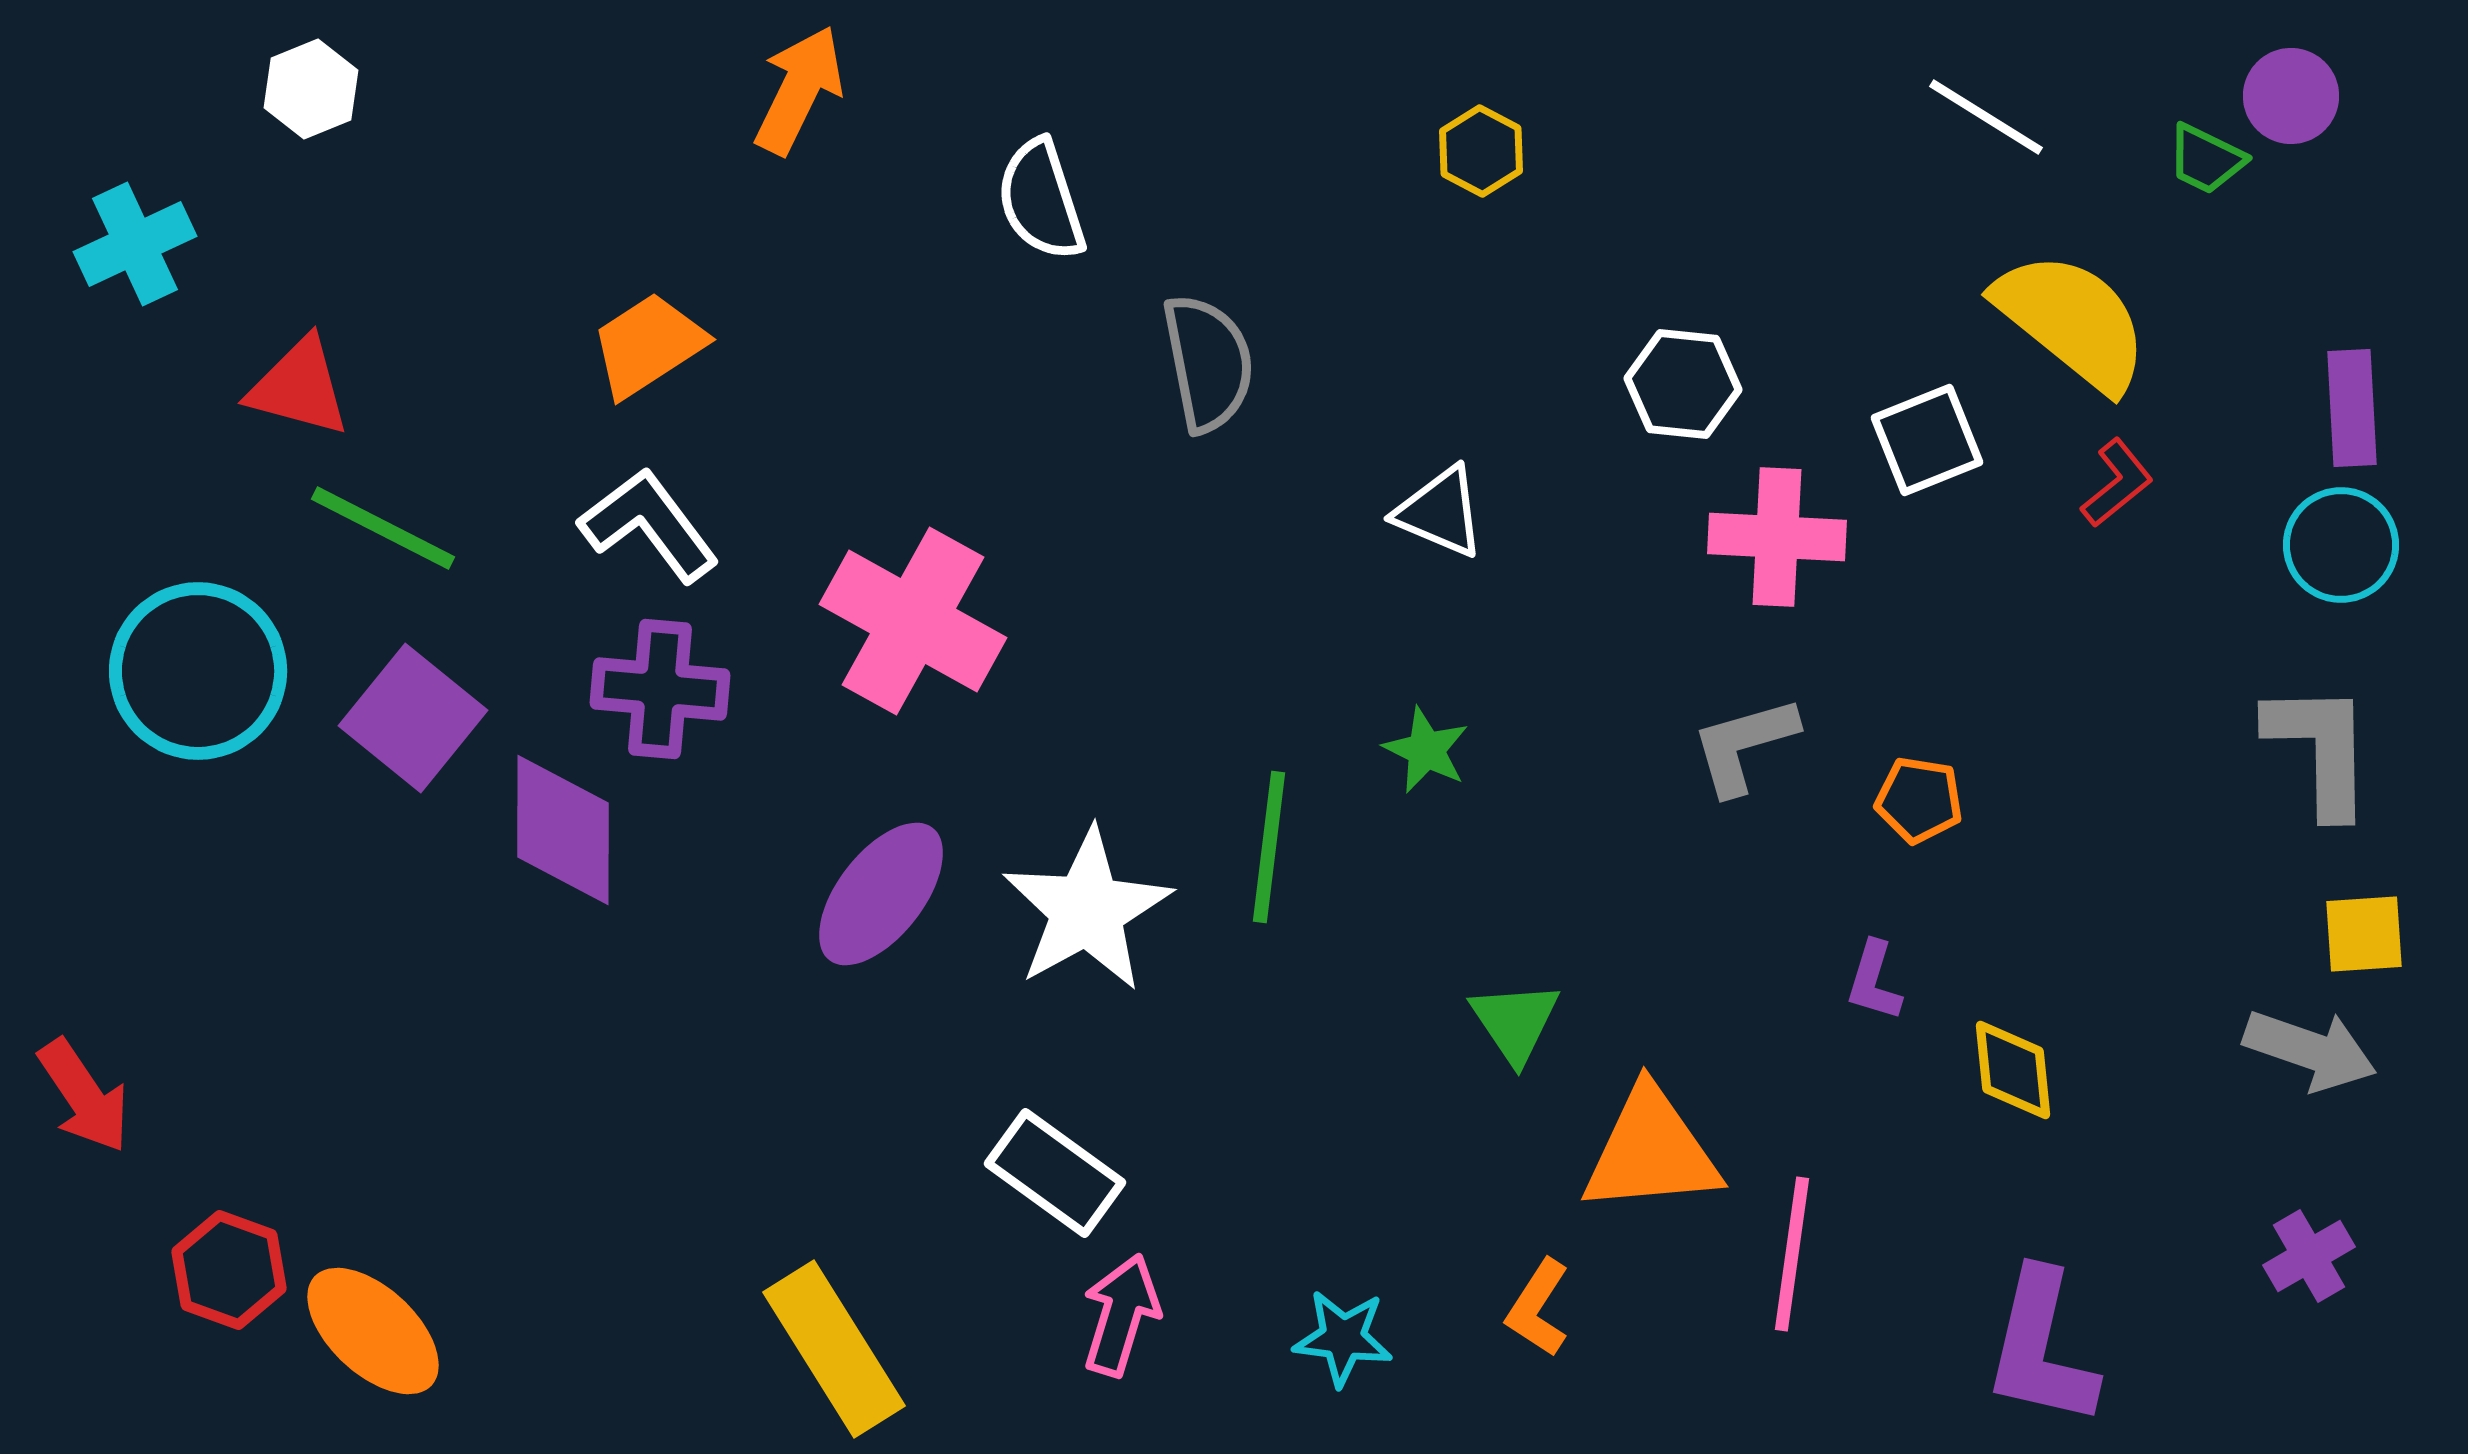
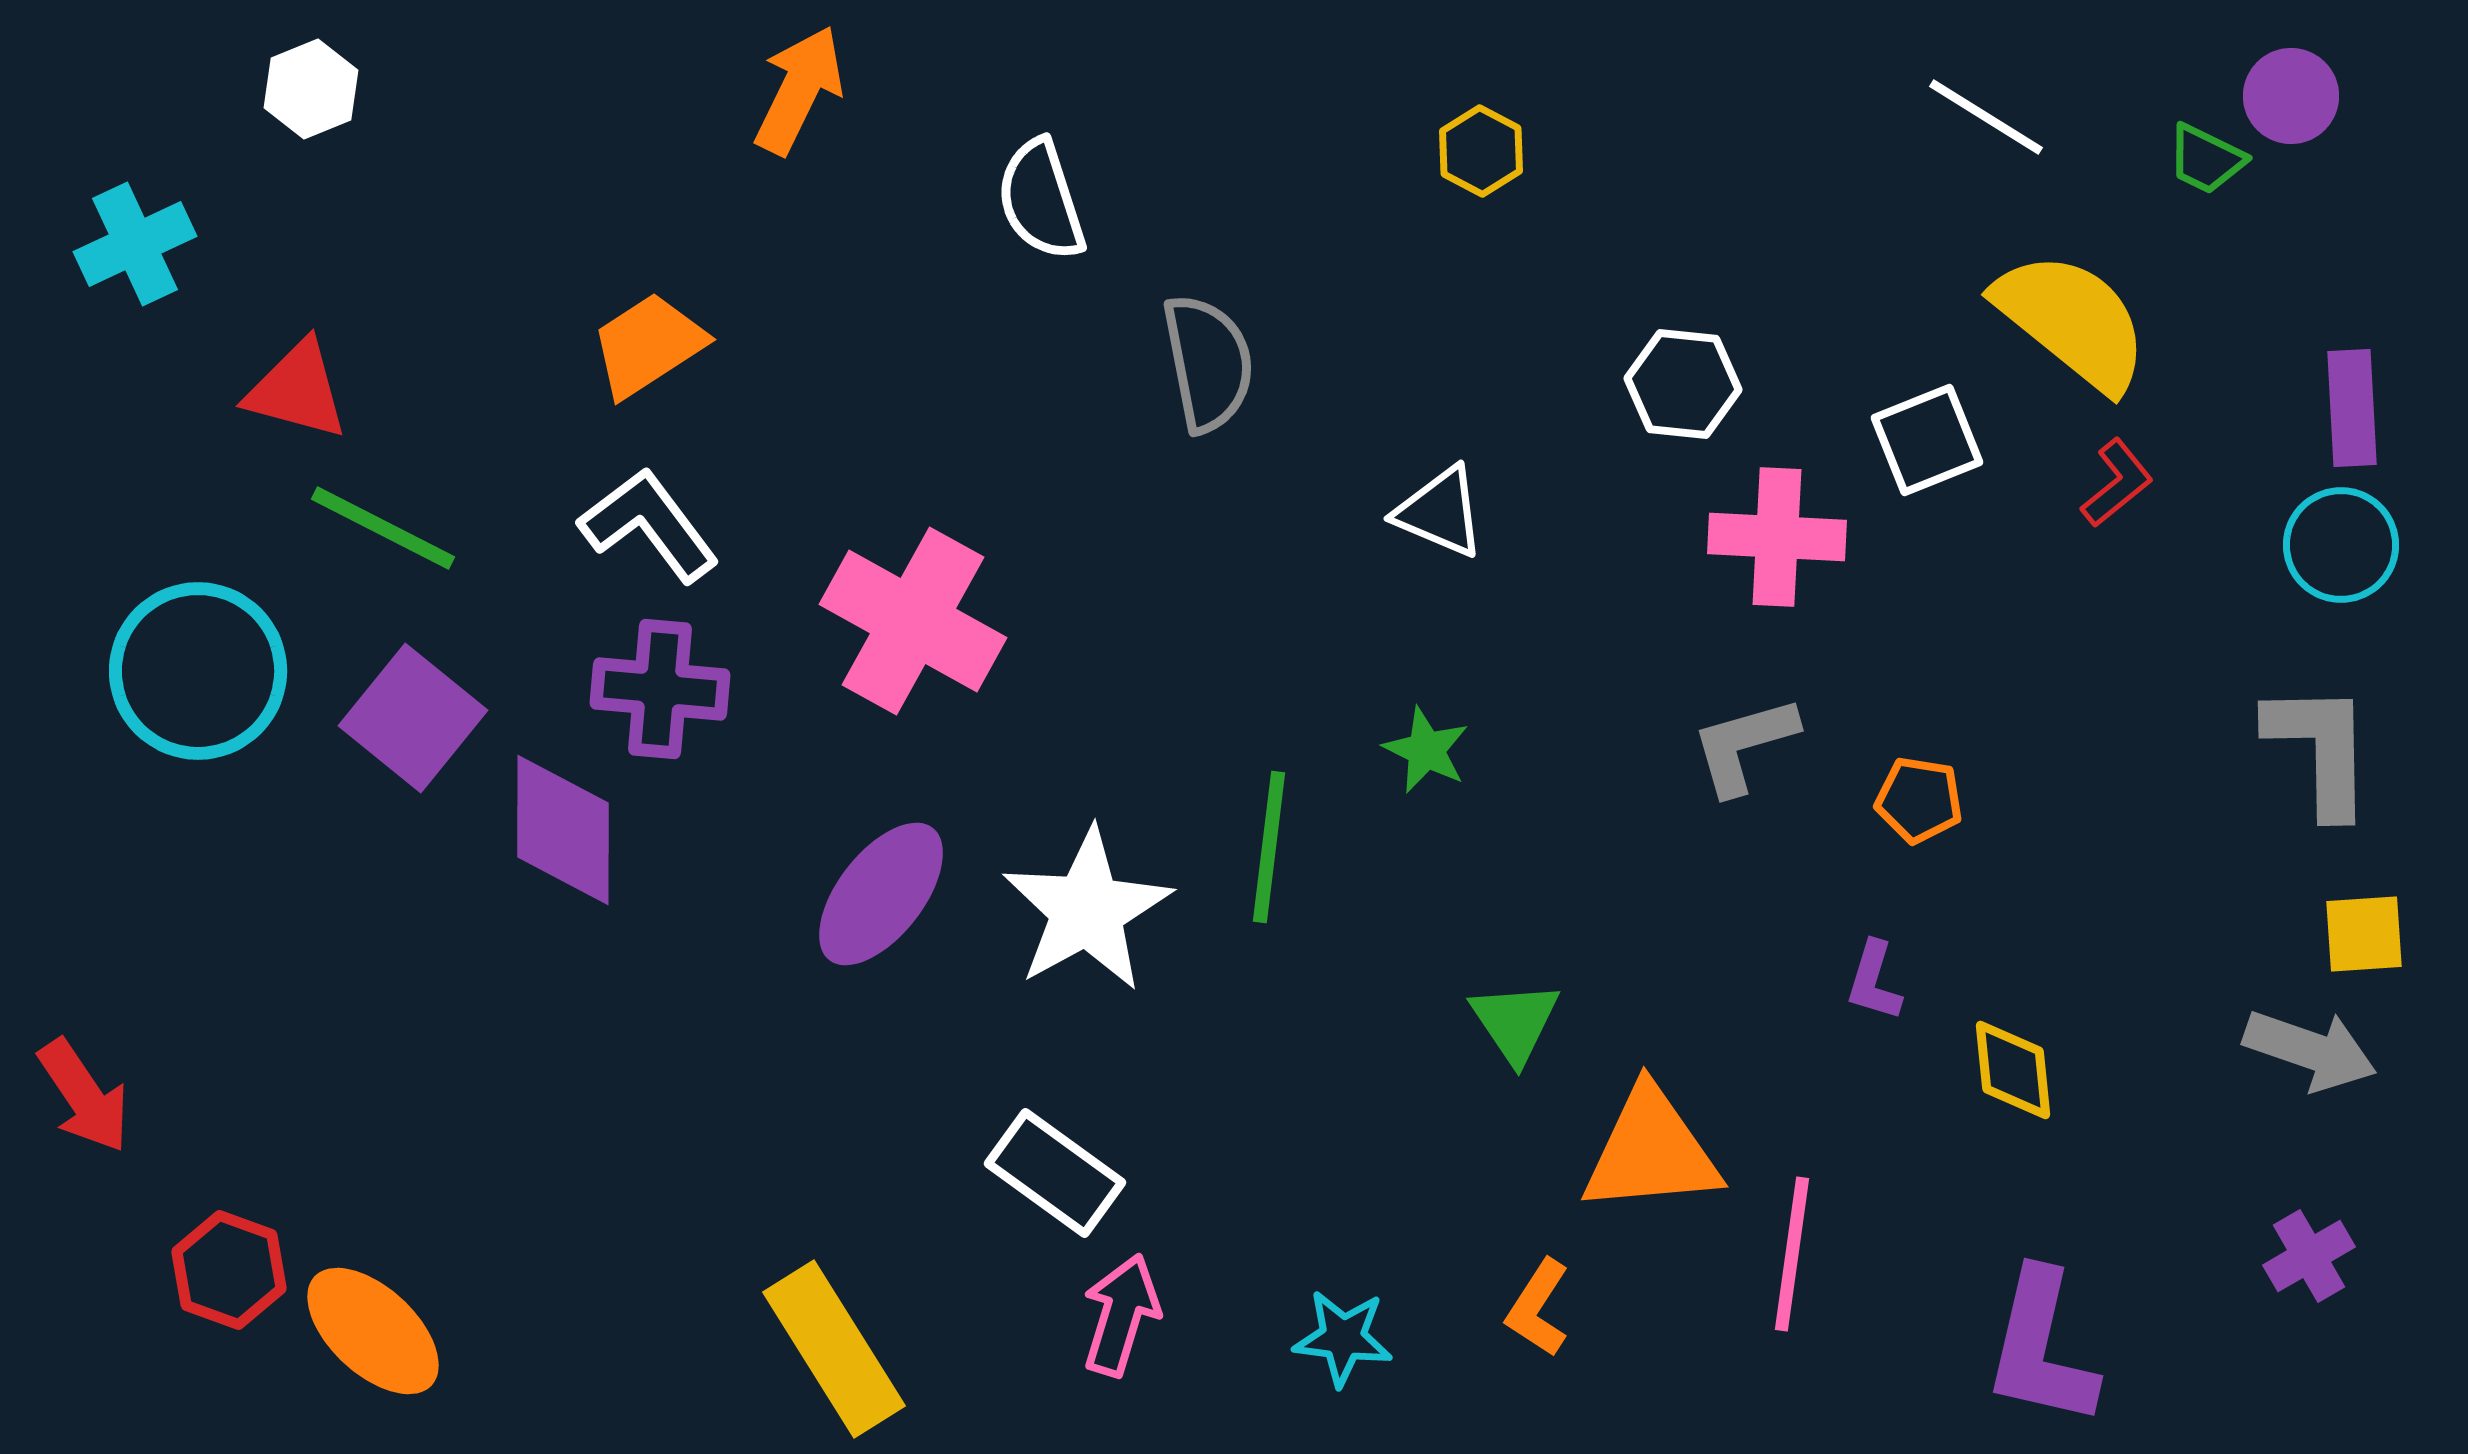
red triangle at (299, 387): moved 2 px left, 3 px down
